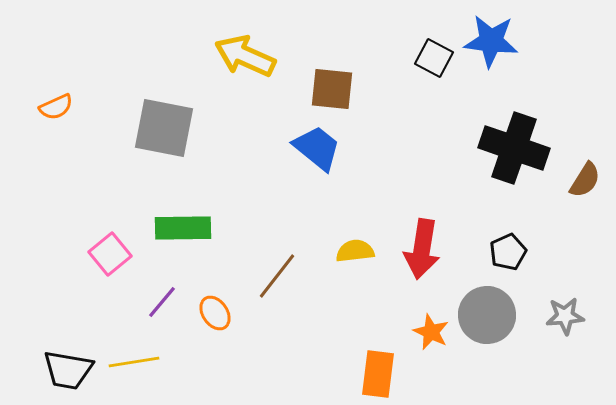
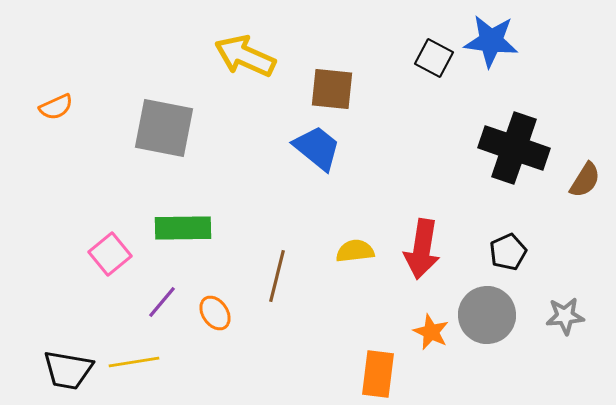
brown line: rotated 24 degrees counterclockwise
